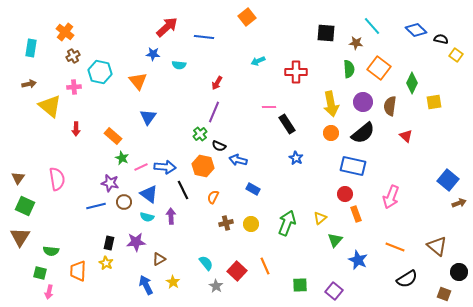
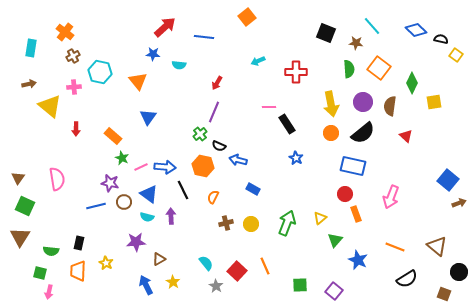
red arrow at (167, 27): moved 2 px left
black square at (326, 33): rotated 18 degrees clockwise
black rectangle at (109, 243): moved 30 px left
